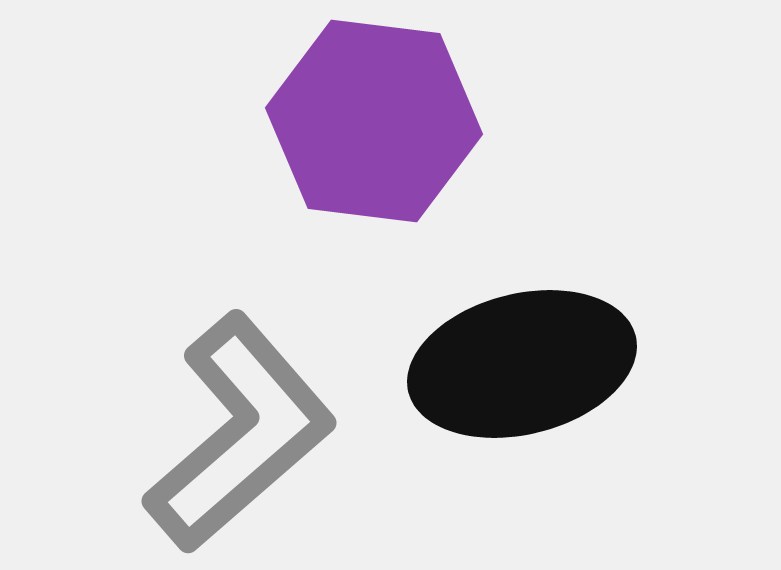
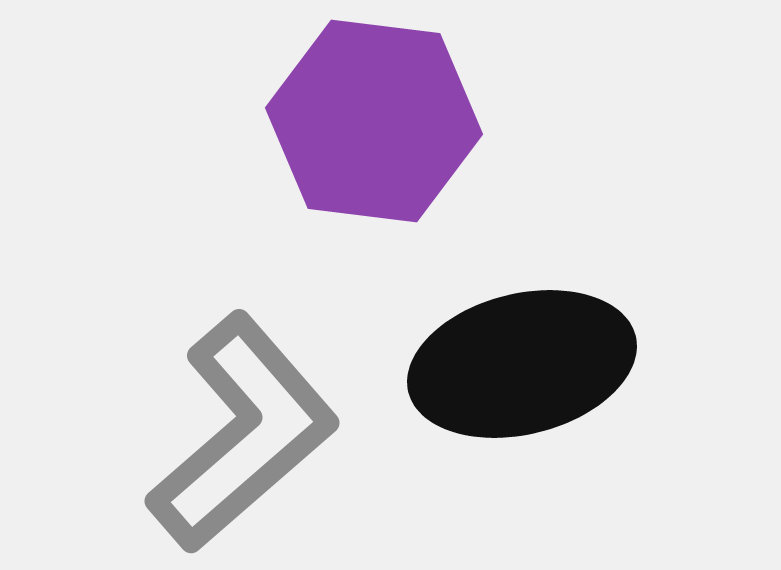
gray L-shape: moved 3 px right
